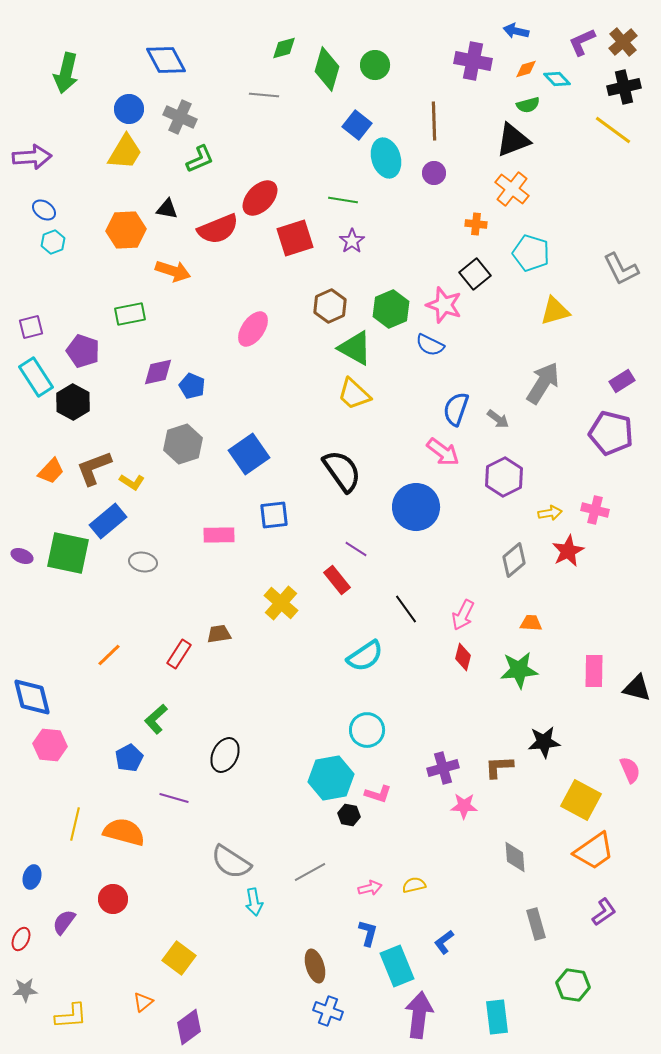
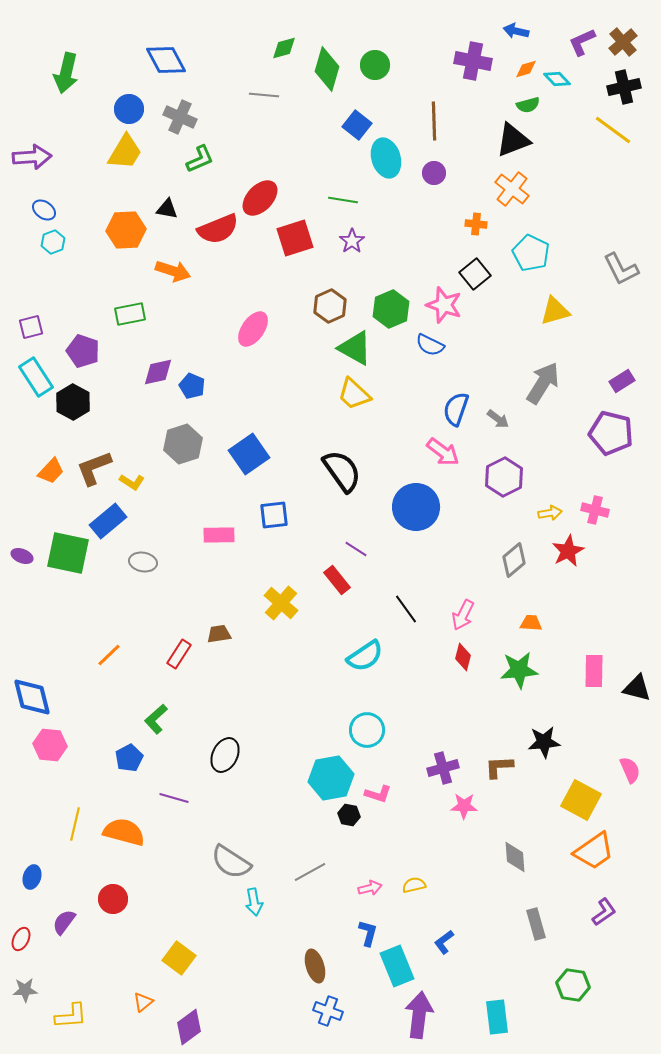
cyan pentagon at (531, 253): rotated 9 degrees clockwise
